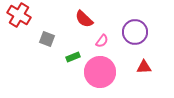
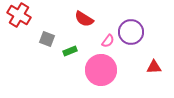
red semicircle: rotated 12 degrees counterclockwise
purple circle: moved 4 px left
pink semicircle: moved 6 px right
green rectangle: moved 3 px left, 6 px up
red triangle: moved 10 px right
pink circle: moved 1 px right, 2 px up
